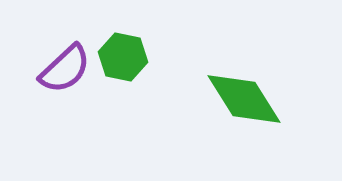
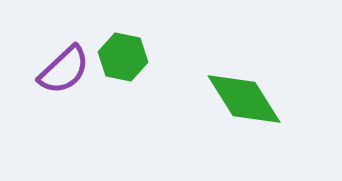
purple semicircle: moved 1 px left, 1 px down
